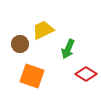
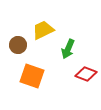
brown circle: moved 2 px left, 1 px down
red diamond: rotated 10 degrees counterclockwise
